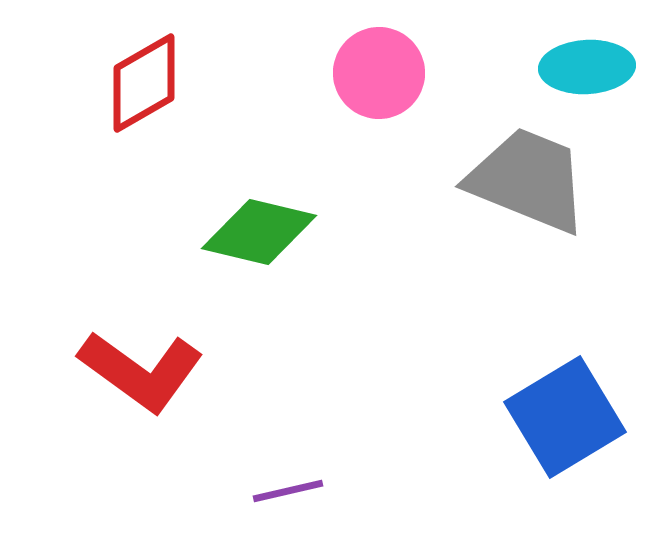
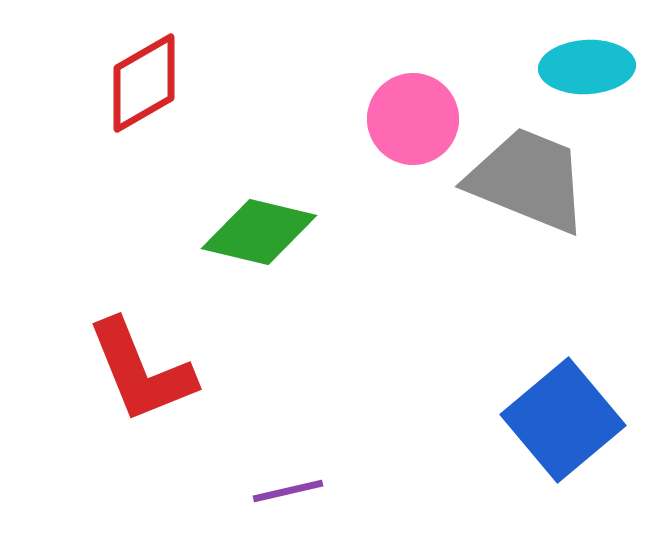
pink circle: moved 34 px right, 46 px down
red L-shape: rotated 32 degrees clockwise
blue square: moved 2 px left, 3 px down; rotated 9 degrees counterclockwise
